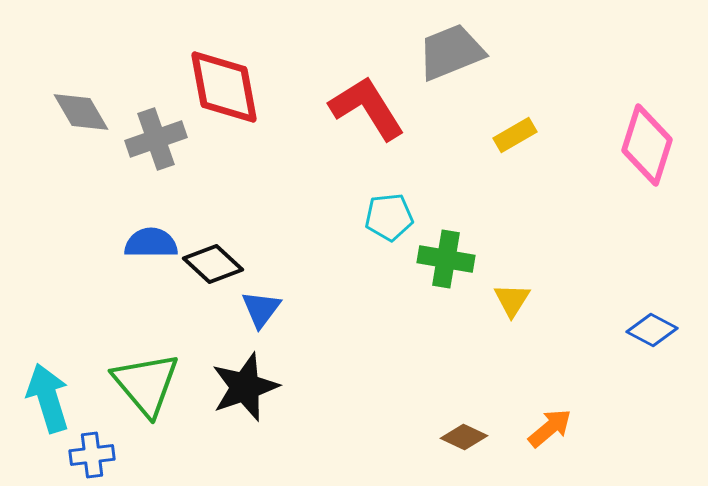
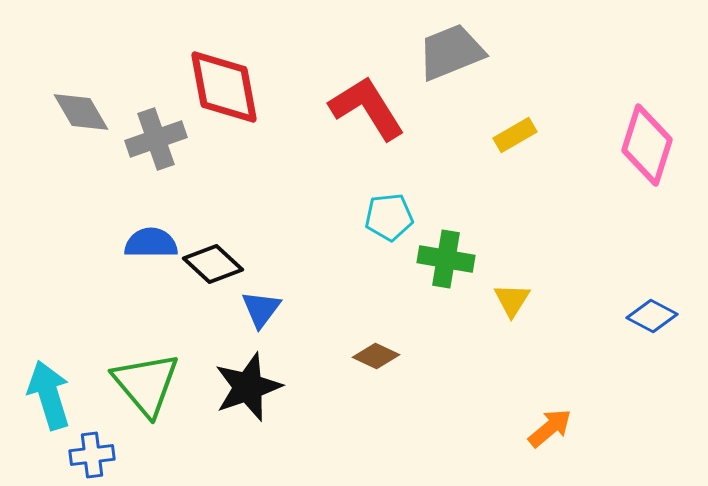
blue diamond: moved 14 px up
black star: moved 3 px right
cyan arrow: moved 1 px right, 3 px up
brown diamond: moved 88 px left, 81 px up
